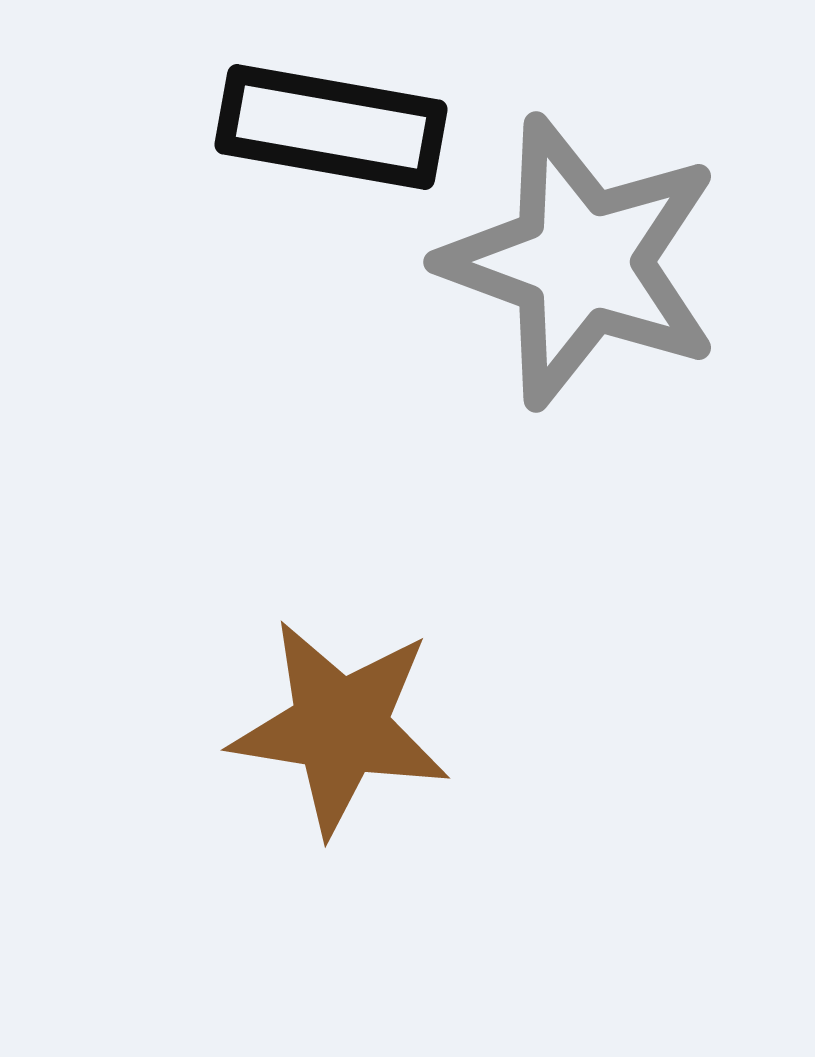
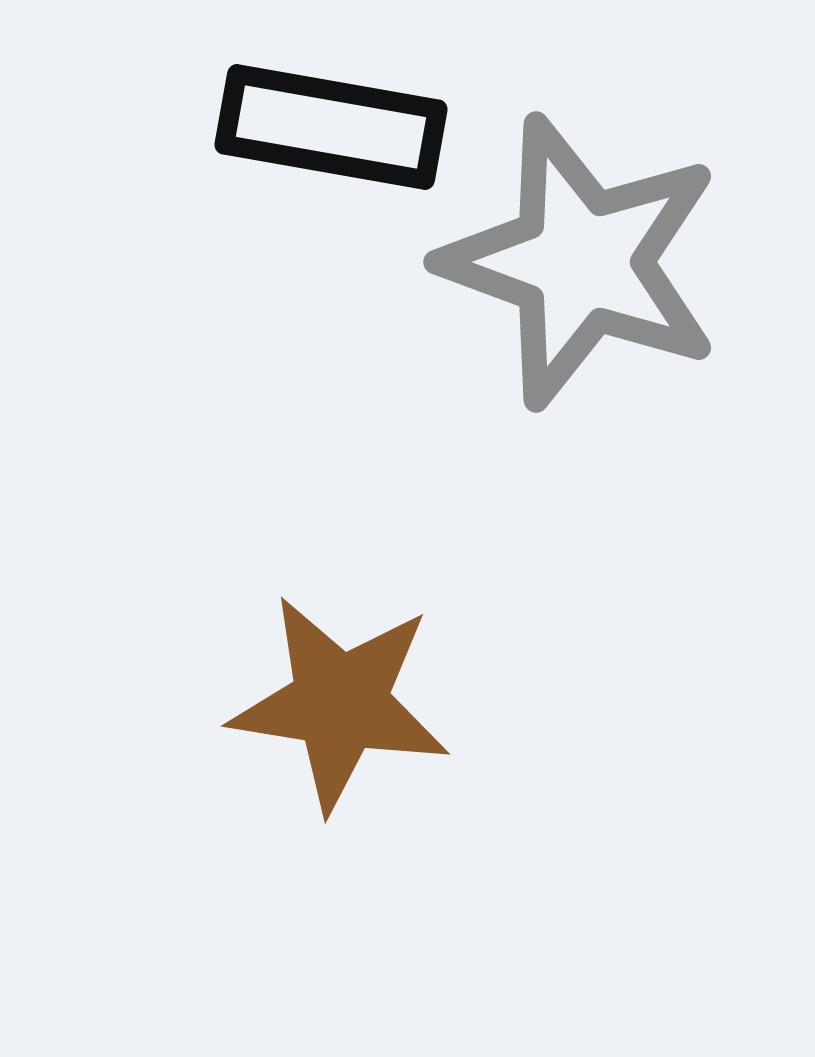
brown star: moved 24 px up
